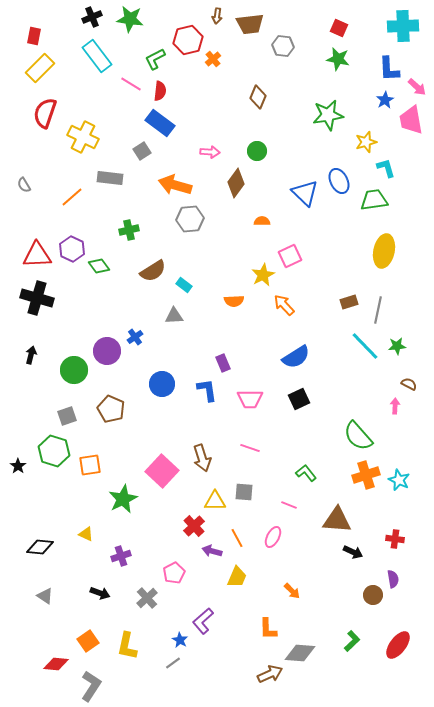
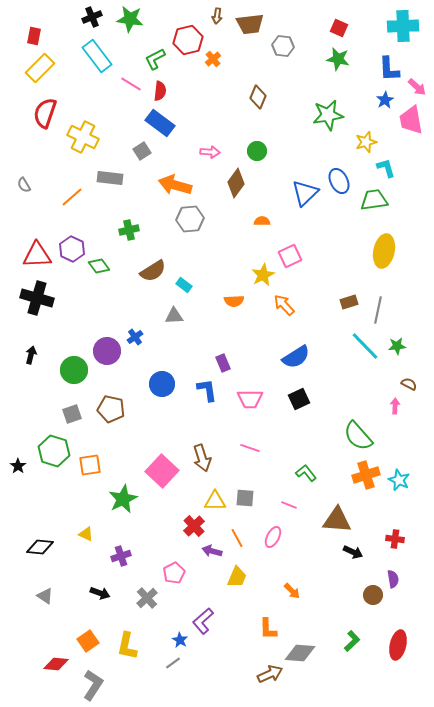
blue triangle at (305, 193): rotated 32 degrees clockwise
brown pentagon at (111, 409): rotated 12 degrees counterclockwise
gray square at (67, 416): moved 5 px right, 2 px up
gray square at (244, 492): moved 1 px right, 6 px down
red ellipse at (398, 645): rotated 24 degrees counterclockwise
gray L-shape at (91, 686): moved 2 px right, 1 px up
